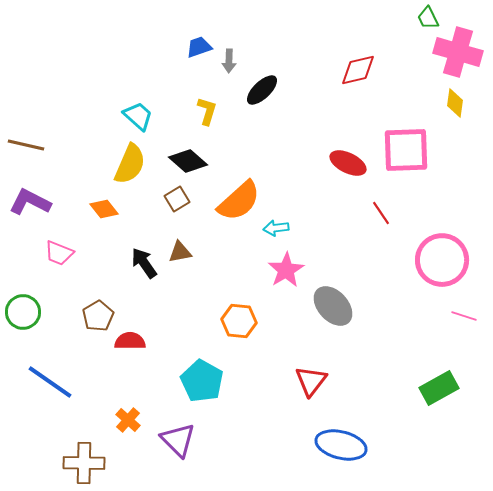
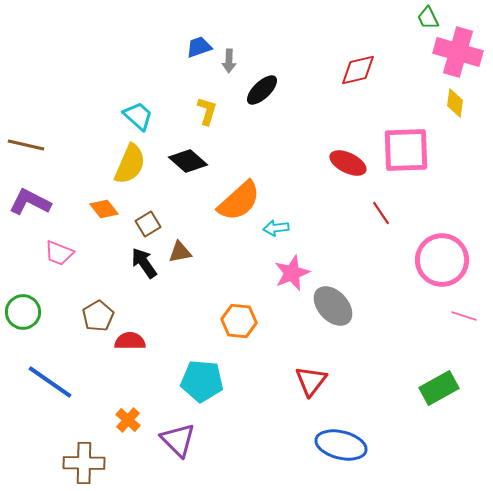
brown square: moved 29 px left, 25 px down
pink star: moved 6 px right, 3 px down; rotated 9 degrees clockwise
cyan pentagon: rotated 24 degrees counterclockwise
